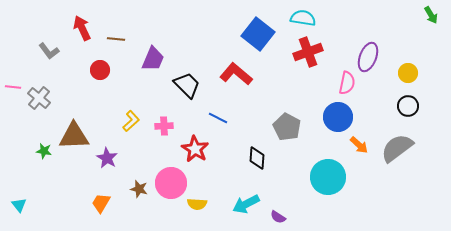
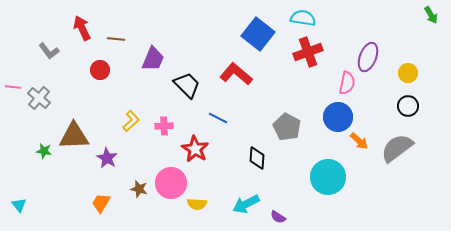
orange arrow: moved 4 px up
